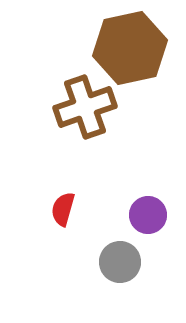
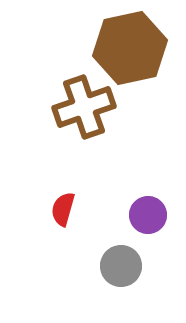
brown cross: moved 1 px left
gray circle: moved 1 px right, 4 px down
